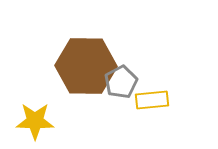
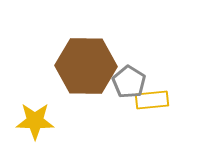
gray pentagon: moved 8 px right; rotated 12 degrees counterclockwise
